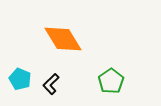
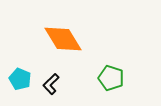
green pentagon: moved 3 px up; rotated 20 degrees counterclockwise
